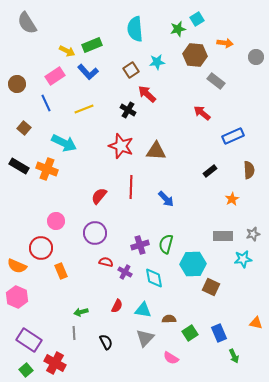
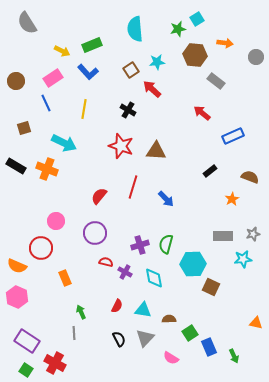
yellow arrow at (67, 51): moved 5 px left
pink rectangle at (55, 76): moved 2 px left, 2 px down
brown circle at (17, 84): moved 1 px left, 3 px up
red arrow at (147, 94): moved 5 px right, 5 px up
yellow line at (84, 109): rotated 60 degrees counterclockwise
brown square at (24, 128): rotated 32 degrees clockwise
black rectangle at (19, 166): moved 3 px left
brown semicircle at (249, 170): moved 1 px right, 7 px down; rotated 66 degrees counterclockwise
red line at (131, 187): moved 2 px right; rotated 15 degrees clockwise
orange rectangle at (61, 271): moved 4 px right, 7 px down
green arrow at (81, 312): rotated 80 degrees clockwise
blue rectangle at (219, 333): moved 10 px left, 14 px down
purple rectangle at (29, 340): moved 2 px left, 1 px down
black semicircle at (106, 342): moved 13 px right, 3 px up
green square at (26, 370): rotated 16 degrees counterclockwise
